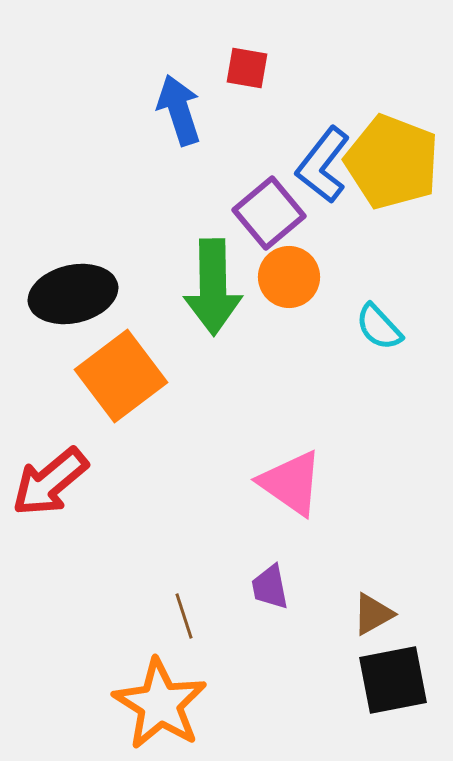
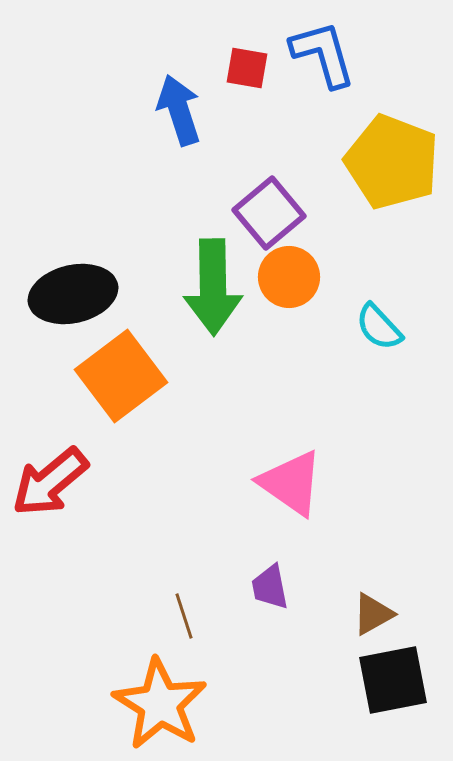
blue L-shape: moved 111 px up; rotated 126 degrees clockwise
